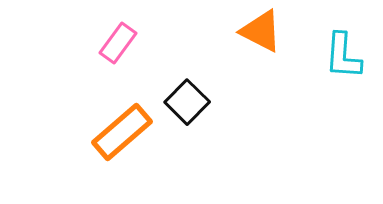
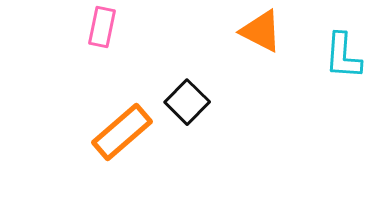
pink rectangle: moved 16 px left, 16 px up; rotated 24 degrees counterclockwise
